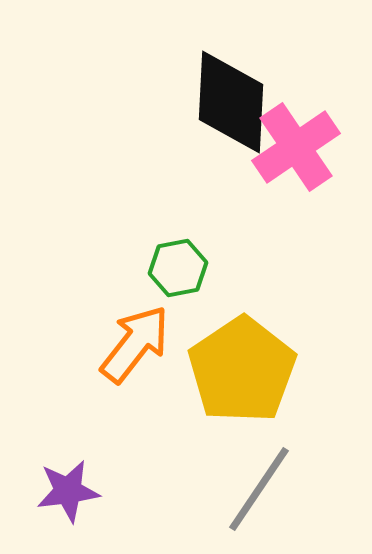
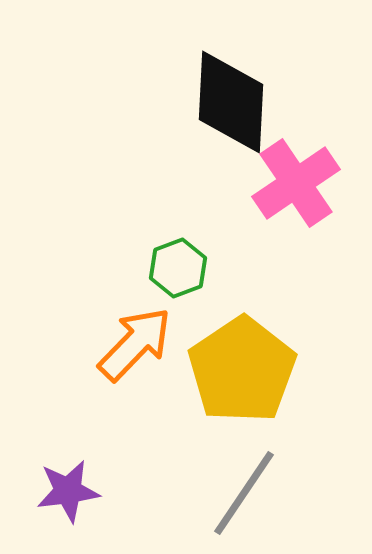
pink cross: moved 36 px down
green hexagon: rotated 10 degrees counterclockwise
orange arrow: rotated 6 degrees clockwise
gray line: moved 15 px left, 4 px down
